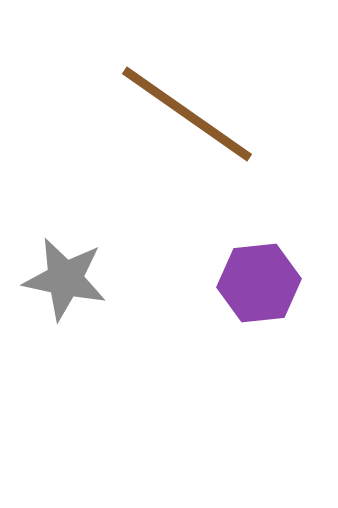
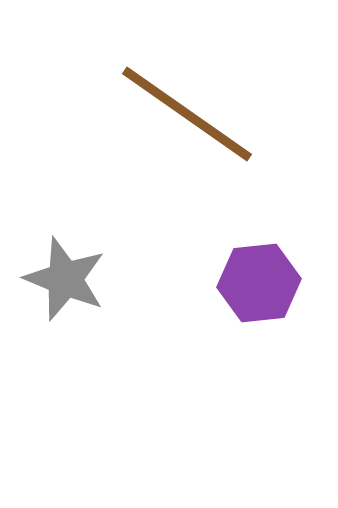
gray star: rotated 10 degrees clockwise
